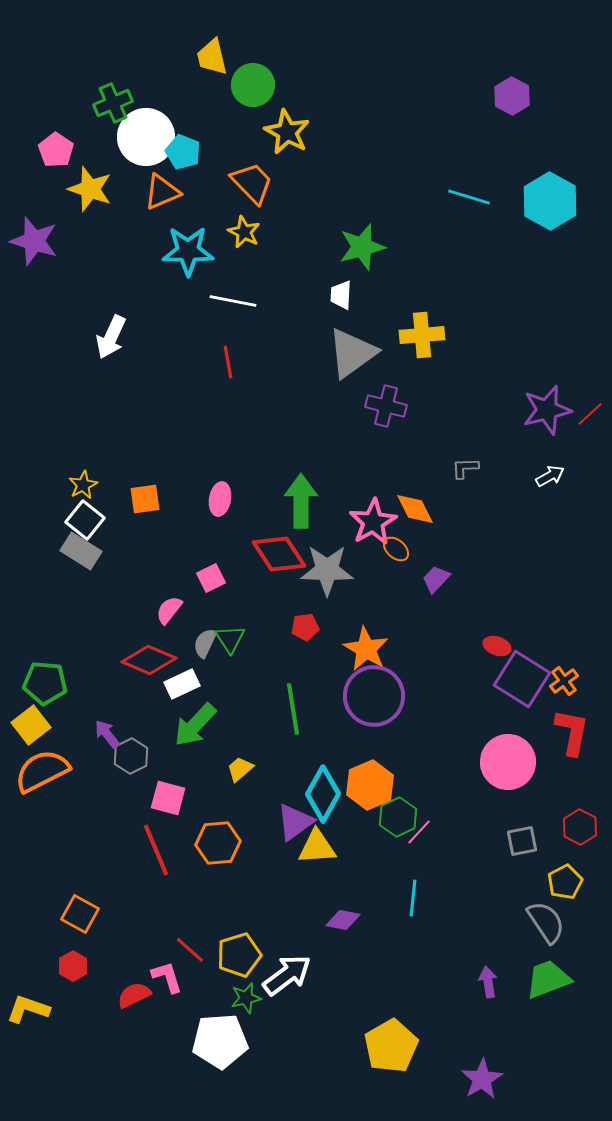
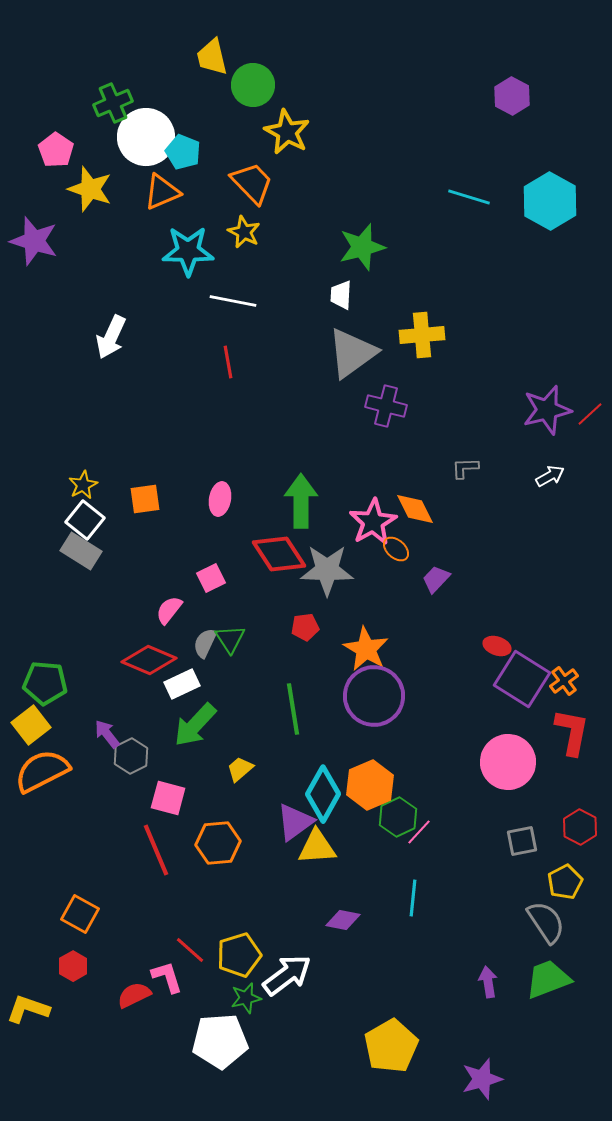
purple star at (482, 1079): rotated 15 degrees clockwise
